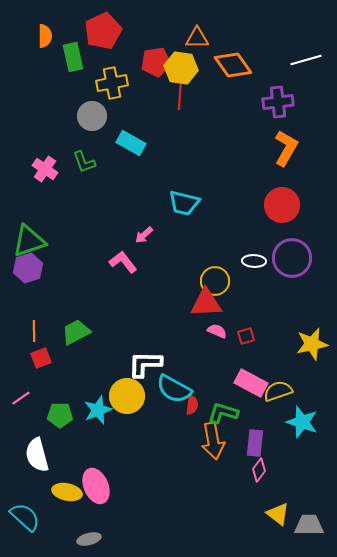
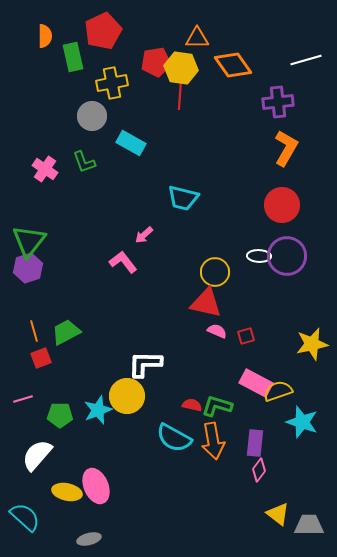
cyan trapezoid at (184, 203): moved 1 px left, 5 px up
green triangle at (29, 241): rotated 33 degrees counterclockwise
purple circle at (292, 258): moved 5 px left, 2 px up
white ellipse at (254, 261): moved 5 px right, 5 px up
yellow circle at (215, 281): moved 9 px up
red triangle at (206, 303): rotated 16 degrees clockwise
orange line at (34, 331): rotated 15 degrees counterclockwise
green trapezoid at (76, 332): moved 10 px left
pink rectangle at (251, 383): moved 5 px right
cyan semicircle at (174, 389): moved 49 px down
pink line at (21, 398): moved 2 px right, 1 px down; rotated 18 degrees clockwise
red semicircle at (192, 405): rotated 84 degrees counterclockwise
green L-shape at (223, 413): moved 6 px left, 7 px up
white semicircle at (37, 455): rotated 56 degrees clockwise
